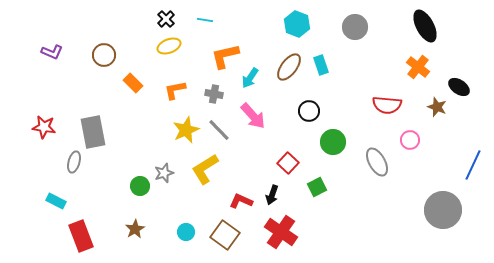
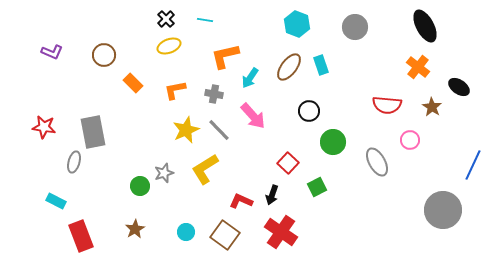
brown star at (437, 107): moved 5 px left; rotated 12 degrees clockwise
